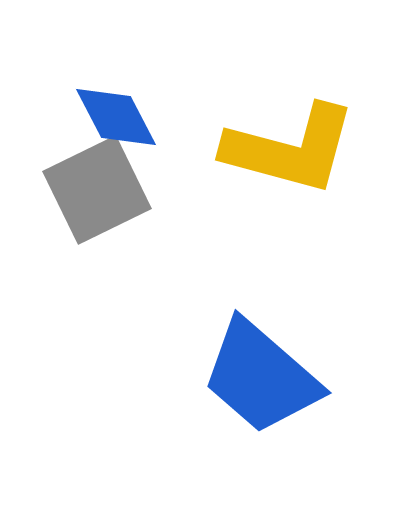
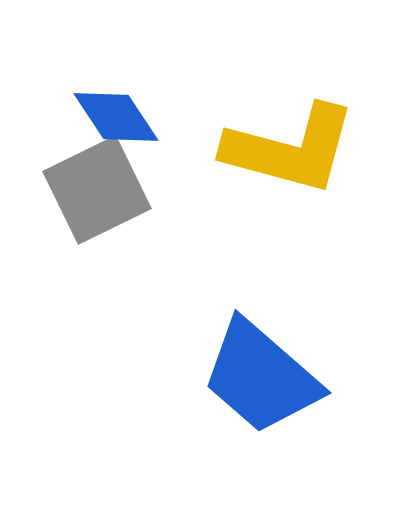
blue diamond: rotated 6 degrees counterclockwise
